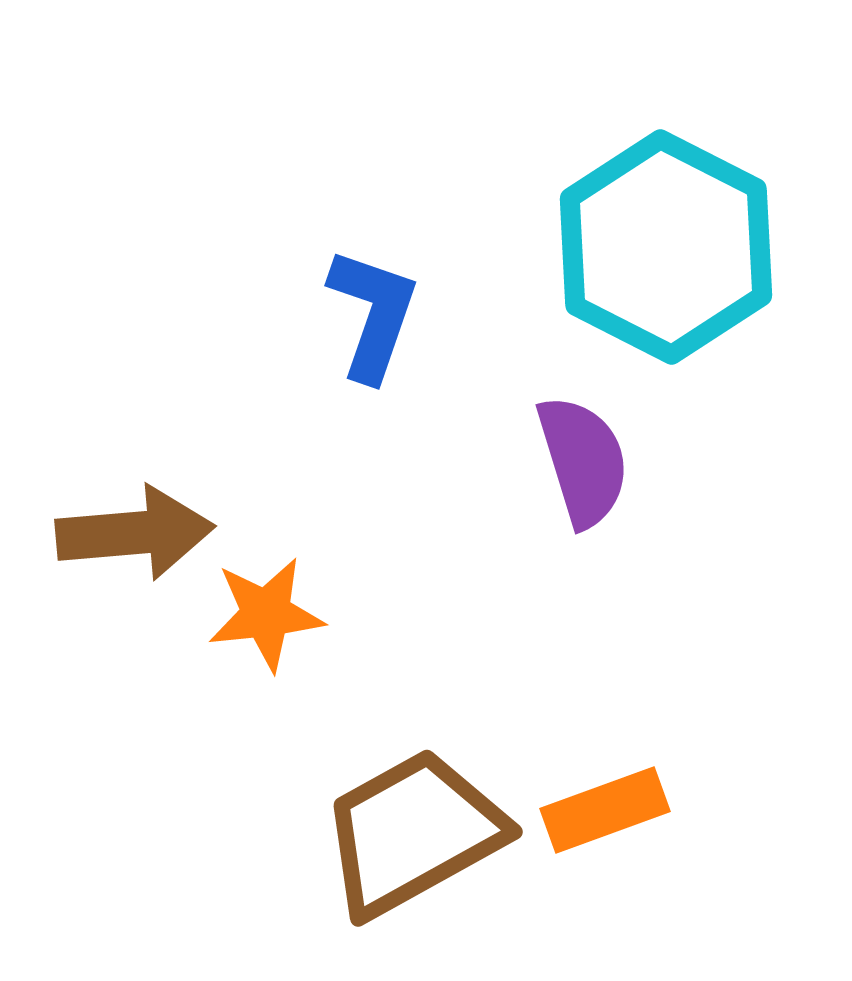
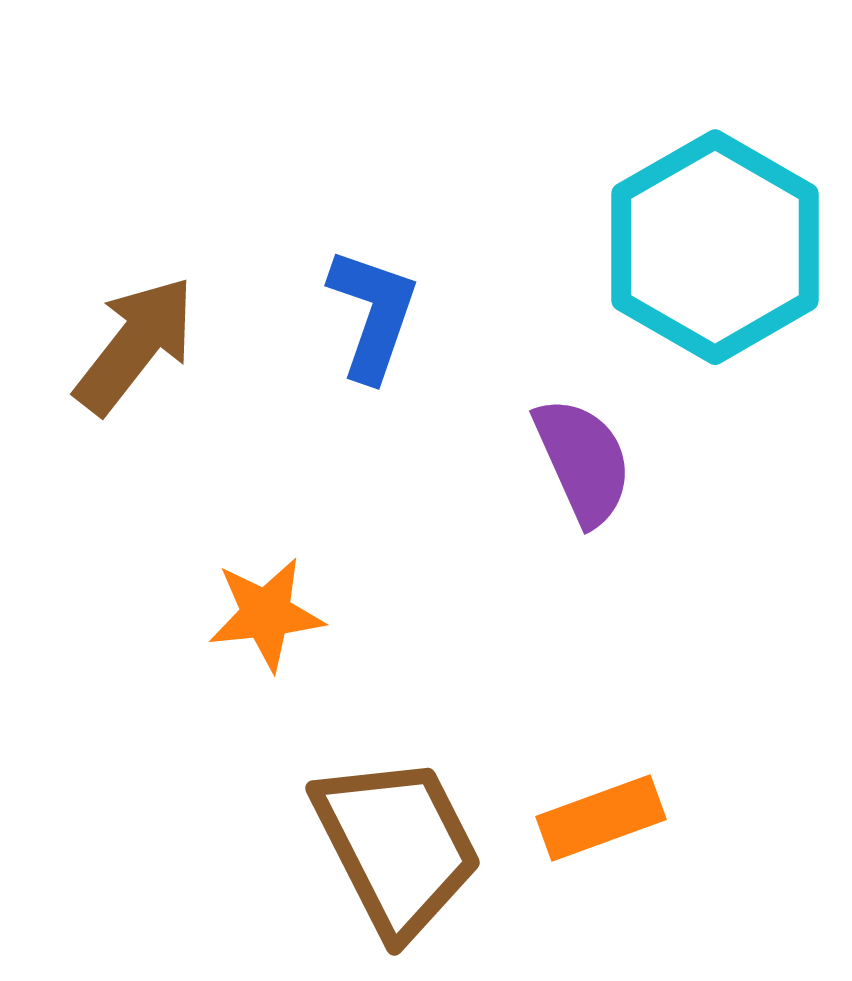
cyan hexagon: moved 49 px right; rotated 3 degrees clockwise
purple semicircle: rotated 7 degrees counterclockwise
brown arrow: moved 188 px up; rotated 47 degrees counterclockwise
orange rectangle: moved 4 px left, 8 px down
brown trapezoid: moved 16 px left, 13 px down; rotated 92 degrees clockwise
